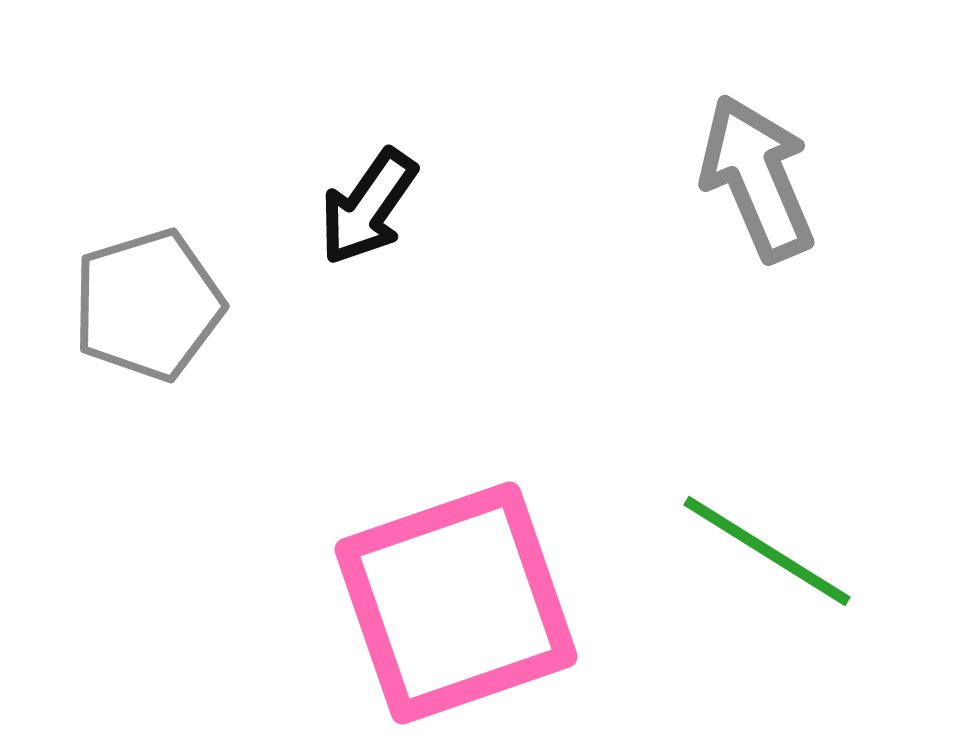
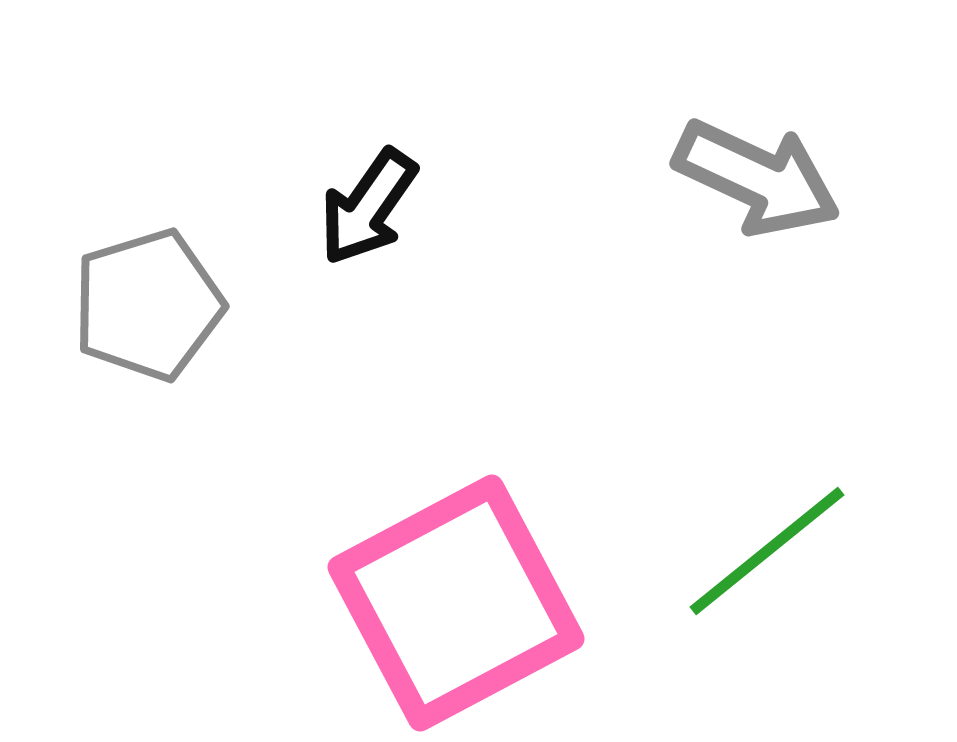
gray arrow: rotated 138 degrees clockwise
green line: rotated 71 degrees counterclockwise
pink square: rotated 9 degrees counterclockwise
